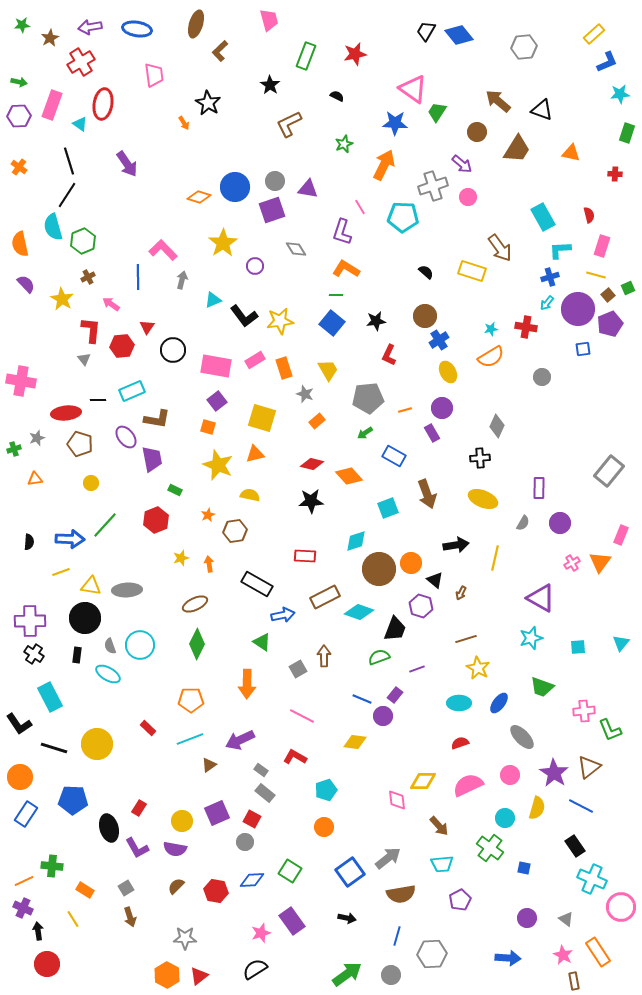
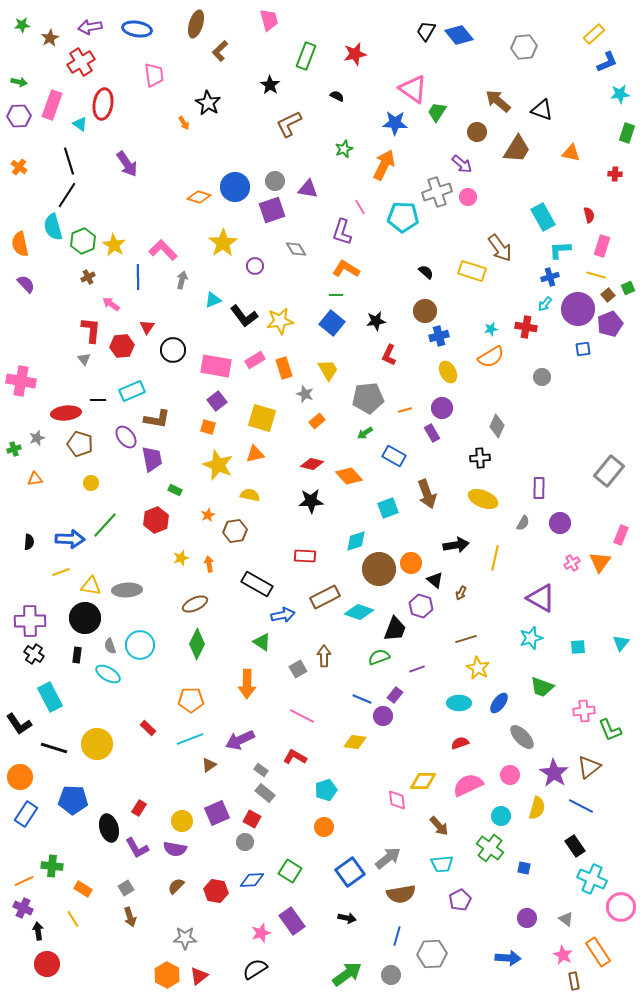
green star at (344, 144): moved 5 px down
gray cross at (433, 186): moved 4 px right, 6 px down
yellow star at (62, 299): moved 52 px right, 54 px up
cyan arrow at (547, 303): moved 2 px left, 1 px down
brown circle at (425, 316): moved 5 px up
blue cross at (439, 340): moved 4 px up; rotated 18 degrees clockwise
cyan circle at (505, 818): moved 4 px left, 2 px up
orange rectangle at (85, 890): moved 2 px left, 1 px up
